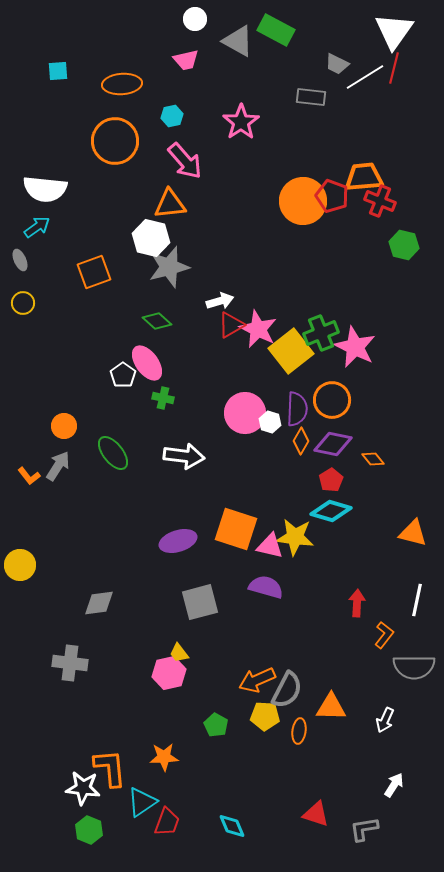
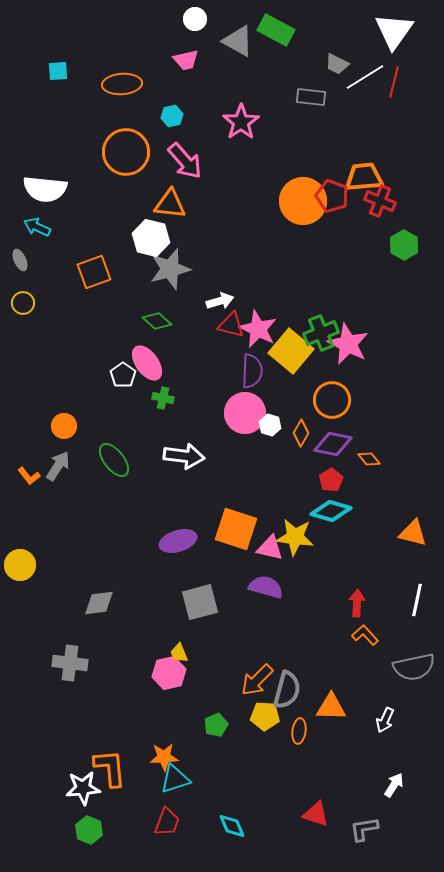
red line at (394, 68): moved 14 px down
orange circle at (115, 141): moved 11 px right, 11 px down
orange triangle at (170, 204): rotated 12 degrees clockwise
cyan arrow at (37, 227): rotated 120 degrees counterclockwise
green hexagon at (404, 245): rotated 16 degrees clockwise
gray star at (169, 267): moved 1 px right, 2 px down
red triangle at (231, 325): rotated 44 degrees clockwise
pink star at (355, 347): moved 7 px left, 3 px up
yellow square at (291, 351): rotated 12 degrees counterclockwise
purple semicircle at (297, 409): moved 45 px left, 38 px up
white hexagon at (270, 422): moved 3 px down
orange diamond at (301, 441): moved 8 px up
green ellipse at (113, 453): moved 1 px right, 7 px down
orange diamond at (373, 459): moved 4 px left
pink triangle at (270, 546): moved 2 px down
orange L-shape at (384, 635): moved 19 px left; rotated 80 degrees counterclockwise
yellow trapezoid at (179, 653): rotated 15 degrees clockwise
gray semicircle at (414, 667): rotated 12 degrees counterclockwise
orange arrow at (257, 680): rotated 21 degrees counterclockwise
gray semicircle at (287, 690): rotated 12 degrees counterclockwise
green pentagon at (216, 725): rotated 20 degrees clockwise
white star at (83, 788): rotated 12 degrees counterclockwise
cyan triangle at (142, 802): moved 33 px right, 23 px up; rotated 16 degrees clockwise
